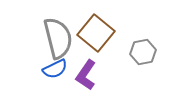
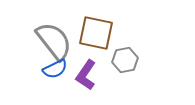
brown square: rotated 27 degrees counterclockwise
gray semicircle: moved 4 px left, 3 px down; rotated 24 degrees counterclockwise
gray hexagon: moved 18 px left, 8 px down
